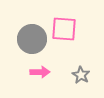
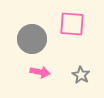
pink square: moved 8 px right, 5 px up
pink arrow: rotated 12 degrees clockwise
